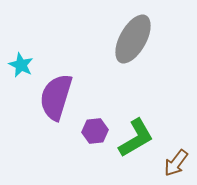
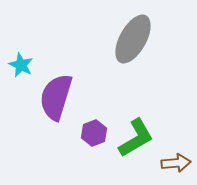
purple hexagon: moved 1 px left, 2 px down; rotated 15 degrees counterclockwise
brown arrow: rotated 132 degrees counterclockwise
